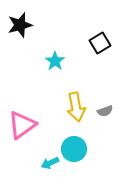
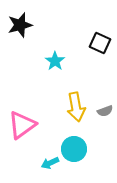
black square: rotated 35 degrees counterclockwise
